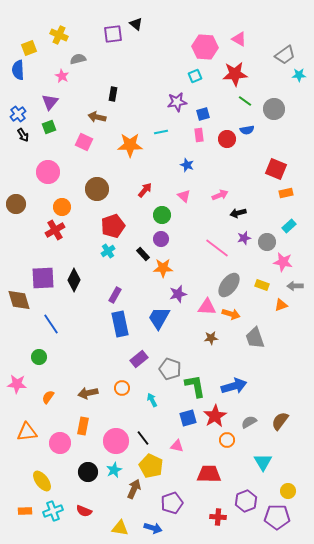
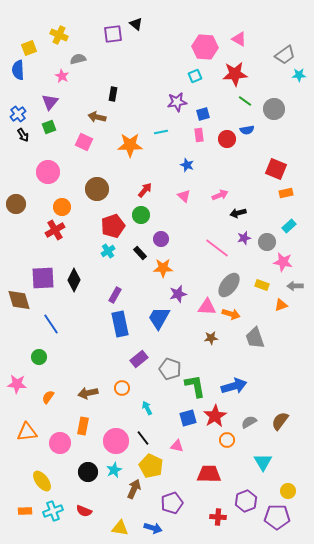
green circle at (162, 215): moved 21 px left
black rectangle at (143, 254): moved 3 px left, 1 px up
cyan arrow at (152, 400): moved 5 px left, 8 px down
